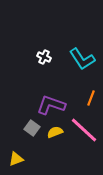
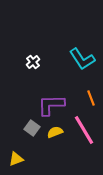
white cross: moved 11 px left, 5 px down; rotated 24 degrees clockwise
orange line: rotated 42 degrees counterclockwise
purple L-shape: rotated 20 degrees counterclockwise
pink line: rotated 16 degrees clockwise
